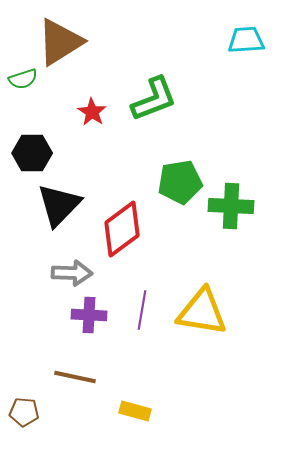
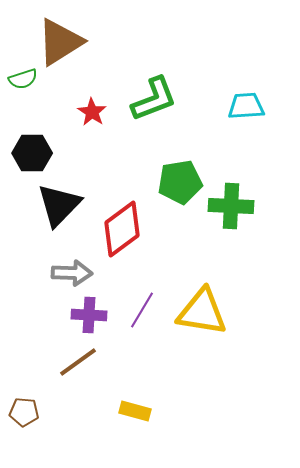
cyan trapezoid: moved 66 px down
purple line: rotated 21 degrees clockwise
brown line: moved 3 px right, 15 px up; rotated 48 degrees counterclockwise
